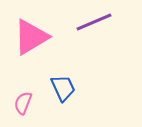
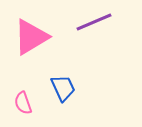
pink semicircle: rotated 40 degrees counterclockwise
